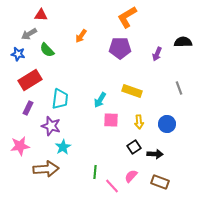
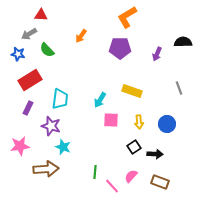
cyan star: rotated 21 degrees counterclockwise
